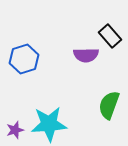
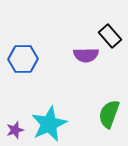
blue hexagon: moved 1 px left; rotated 16 degrees clockwise
green semicircle: moved 9 px down
cyan star: rotated 21 degrees counterclockwise
